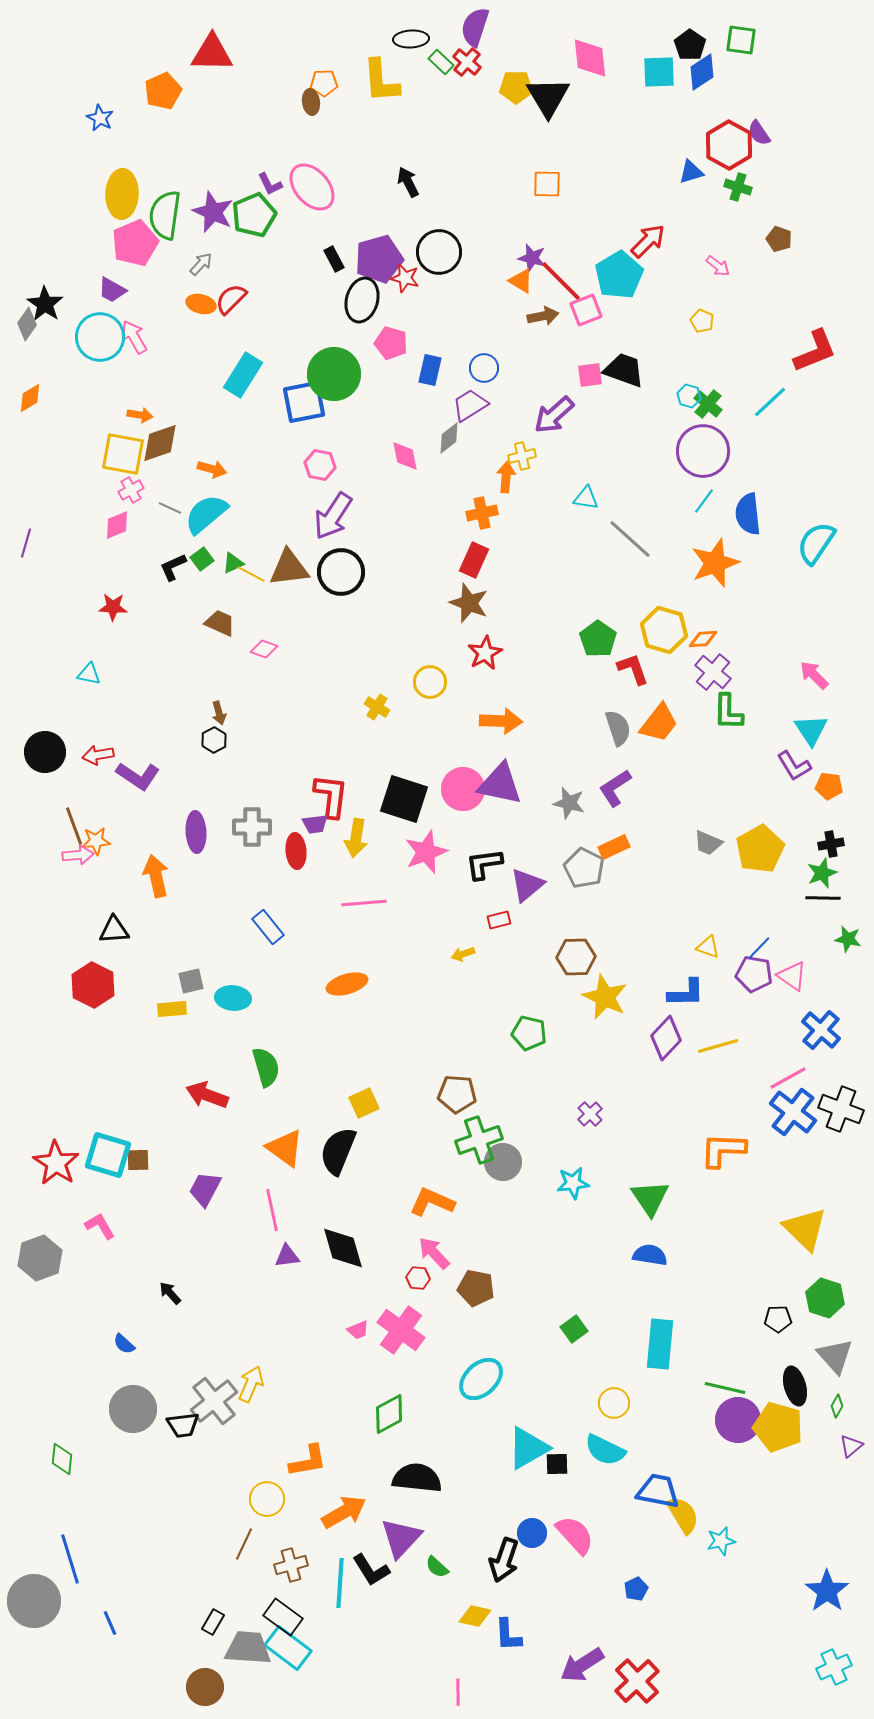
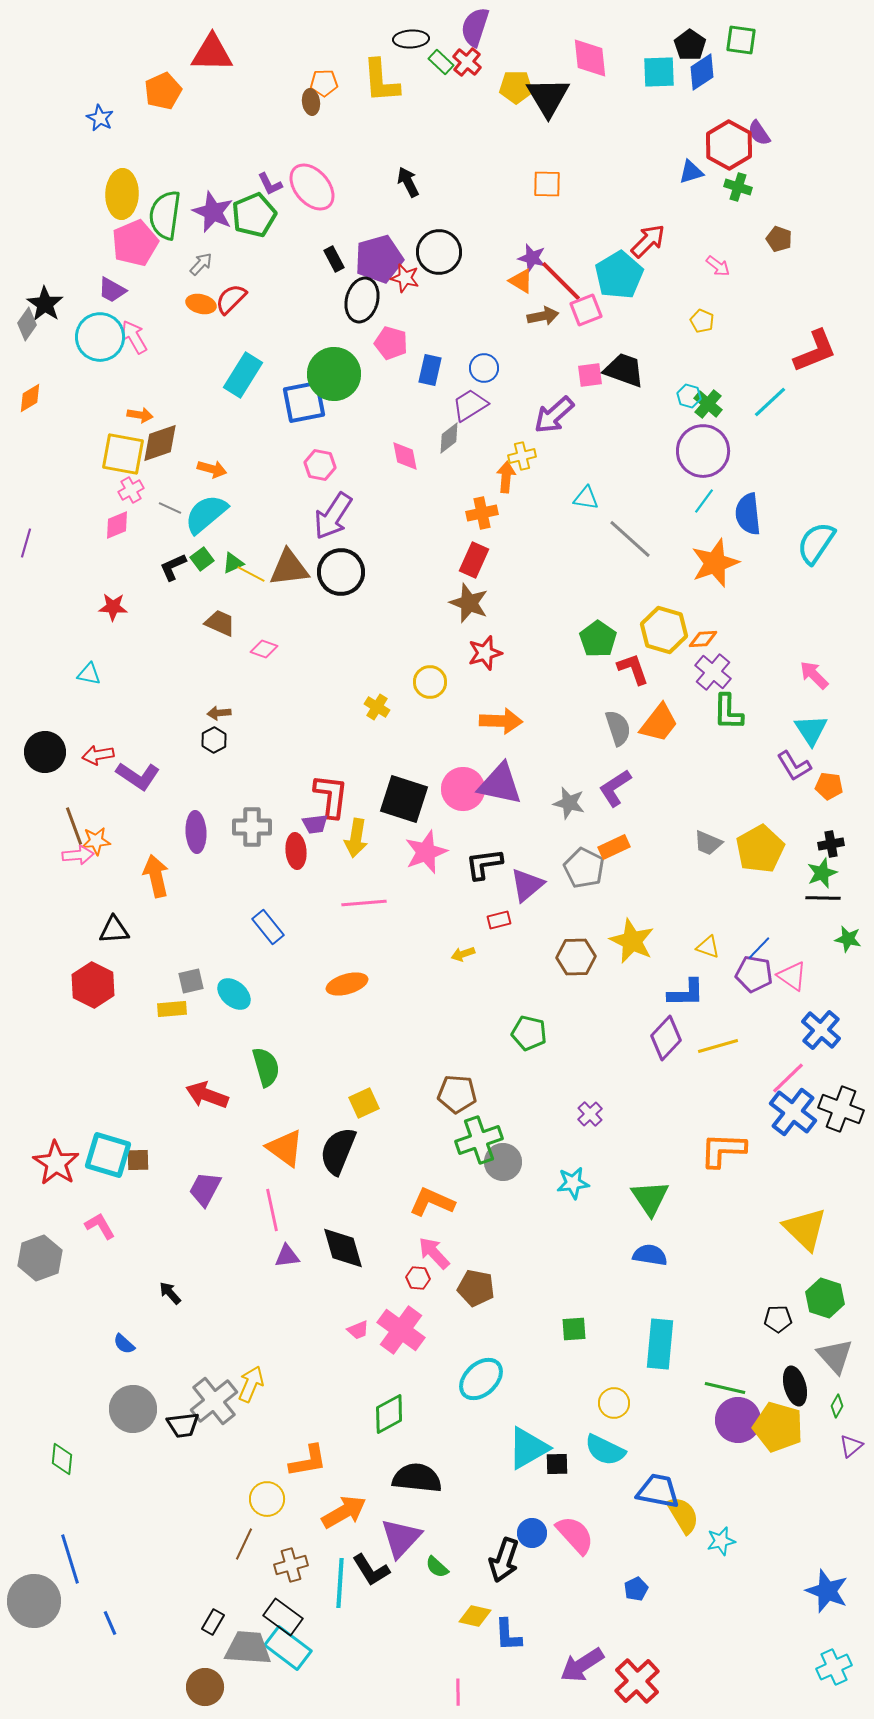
red star at (485, 653): rotated 12 degrees clockwise
brown arrow at (219, 713): rotated 100 degrees clockwise
yellow star at (605, 997): moved 27 px right, 56 px up
cyan ellipse at (233, 998): moved 1 px right, 4 px up; rotated 36 degrees clockwise
pink line at (788, 1078): rotated 15 degrees counterclockwise
green square at (574, 1329): rotated 32 degrees clockwise
blue star at (827, 1591): rotated 15 degrees counterclockwise
